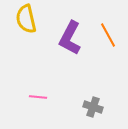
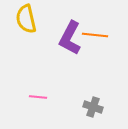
orange line: moved 13 px left; rotated 55 degrees counterclockwise
